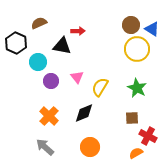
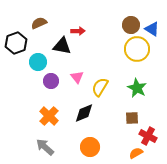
black hexagon: rotated 15 degrees clockwise
